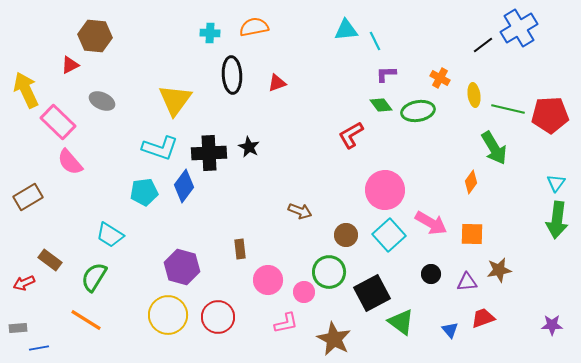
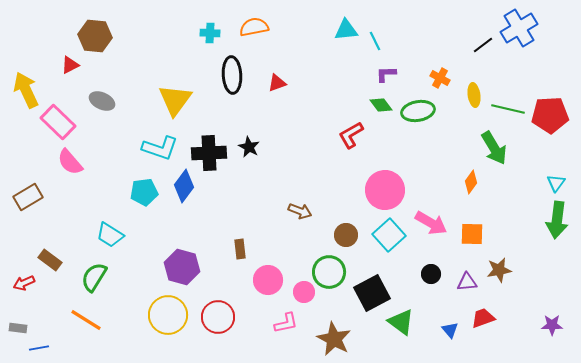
gray rectangle at (18, 328): rotated 12 degrees clockwise
